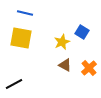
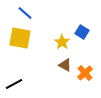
blue line: rotated 28 degrees clockwise
yellow square: moved 1 px left
yellow star: rotated 14 degrees counterclockwise
orange cross: moved 4 px left, 5 px down
